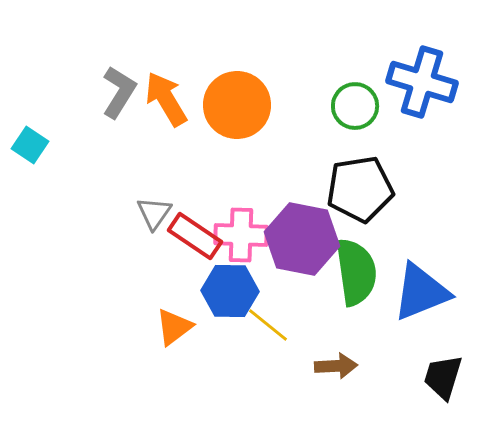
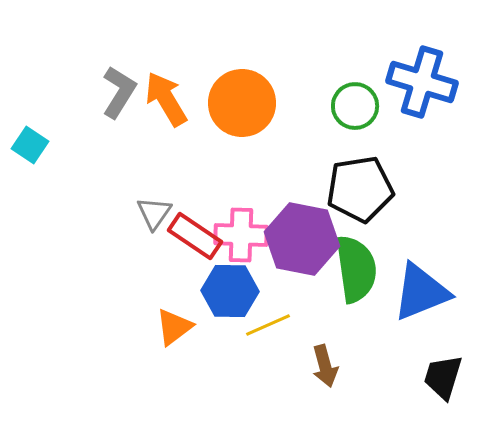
orange circle: moved 5 px right, 2 px up
green semicircle: moved 3 px up
yellow line: rotated 63 degrees counterclockwise
brown arrow: moved 11 px left; rotated 78 degrees clockwise
